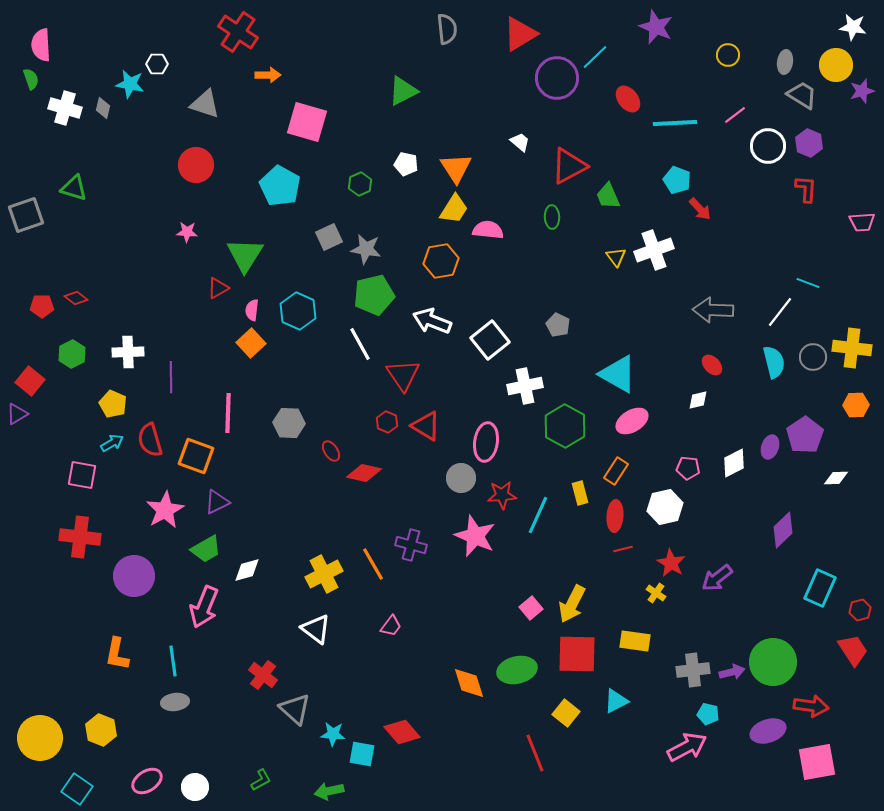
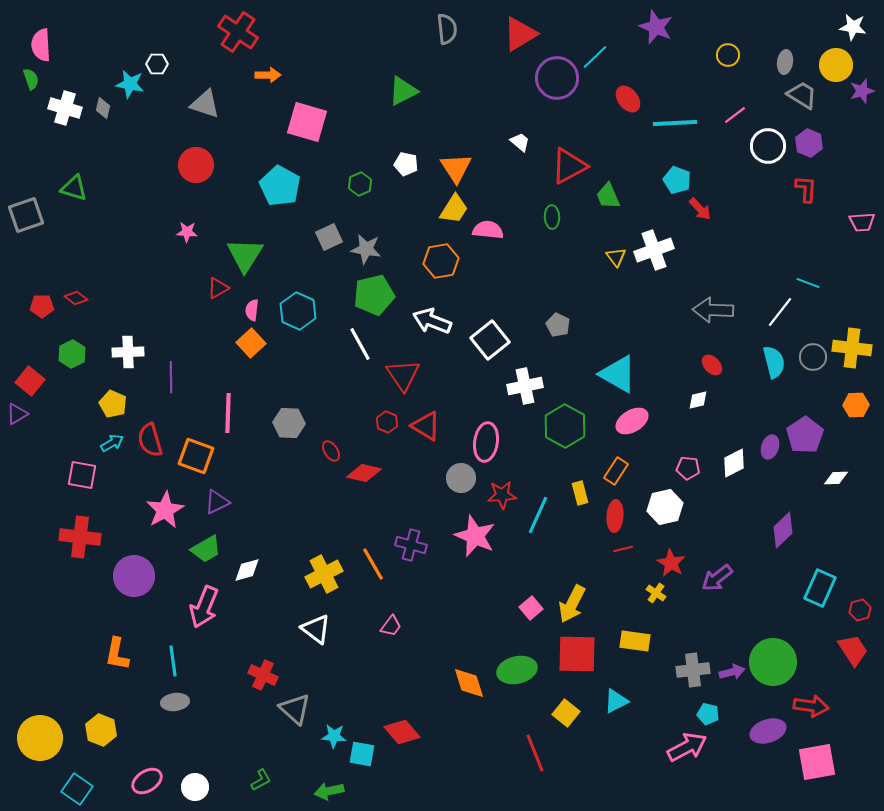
red cross at (263, 675): rotated 12 degrees counterclockwise
cyan star at (333, 734): moved 1 px right, 2 px down
